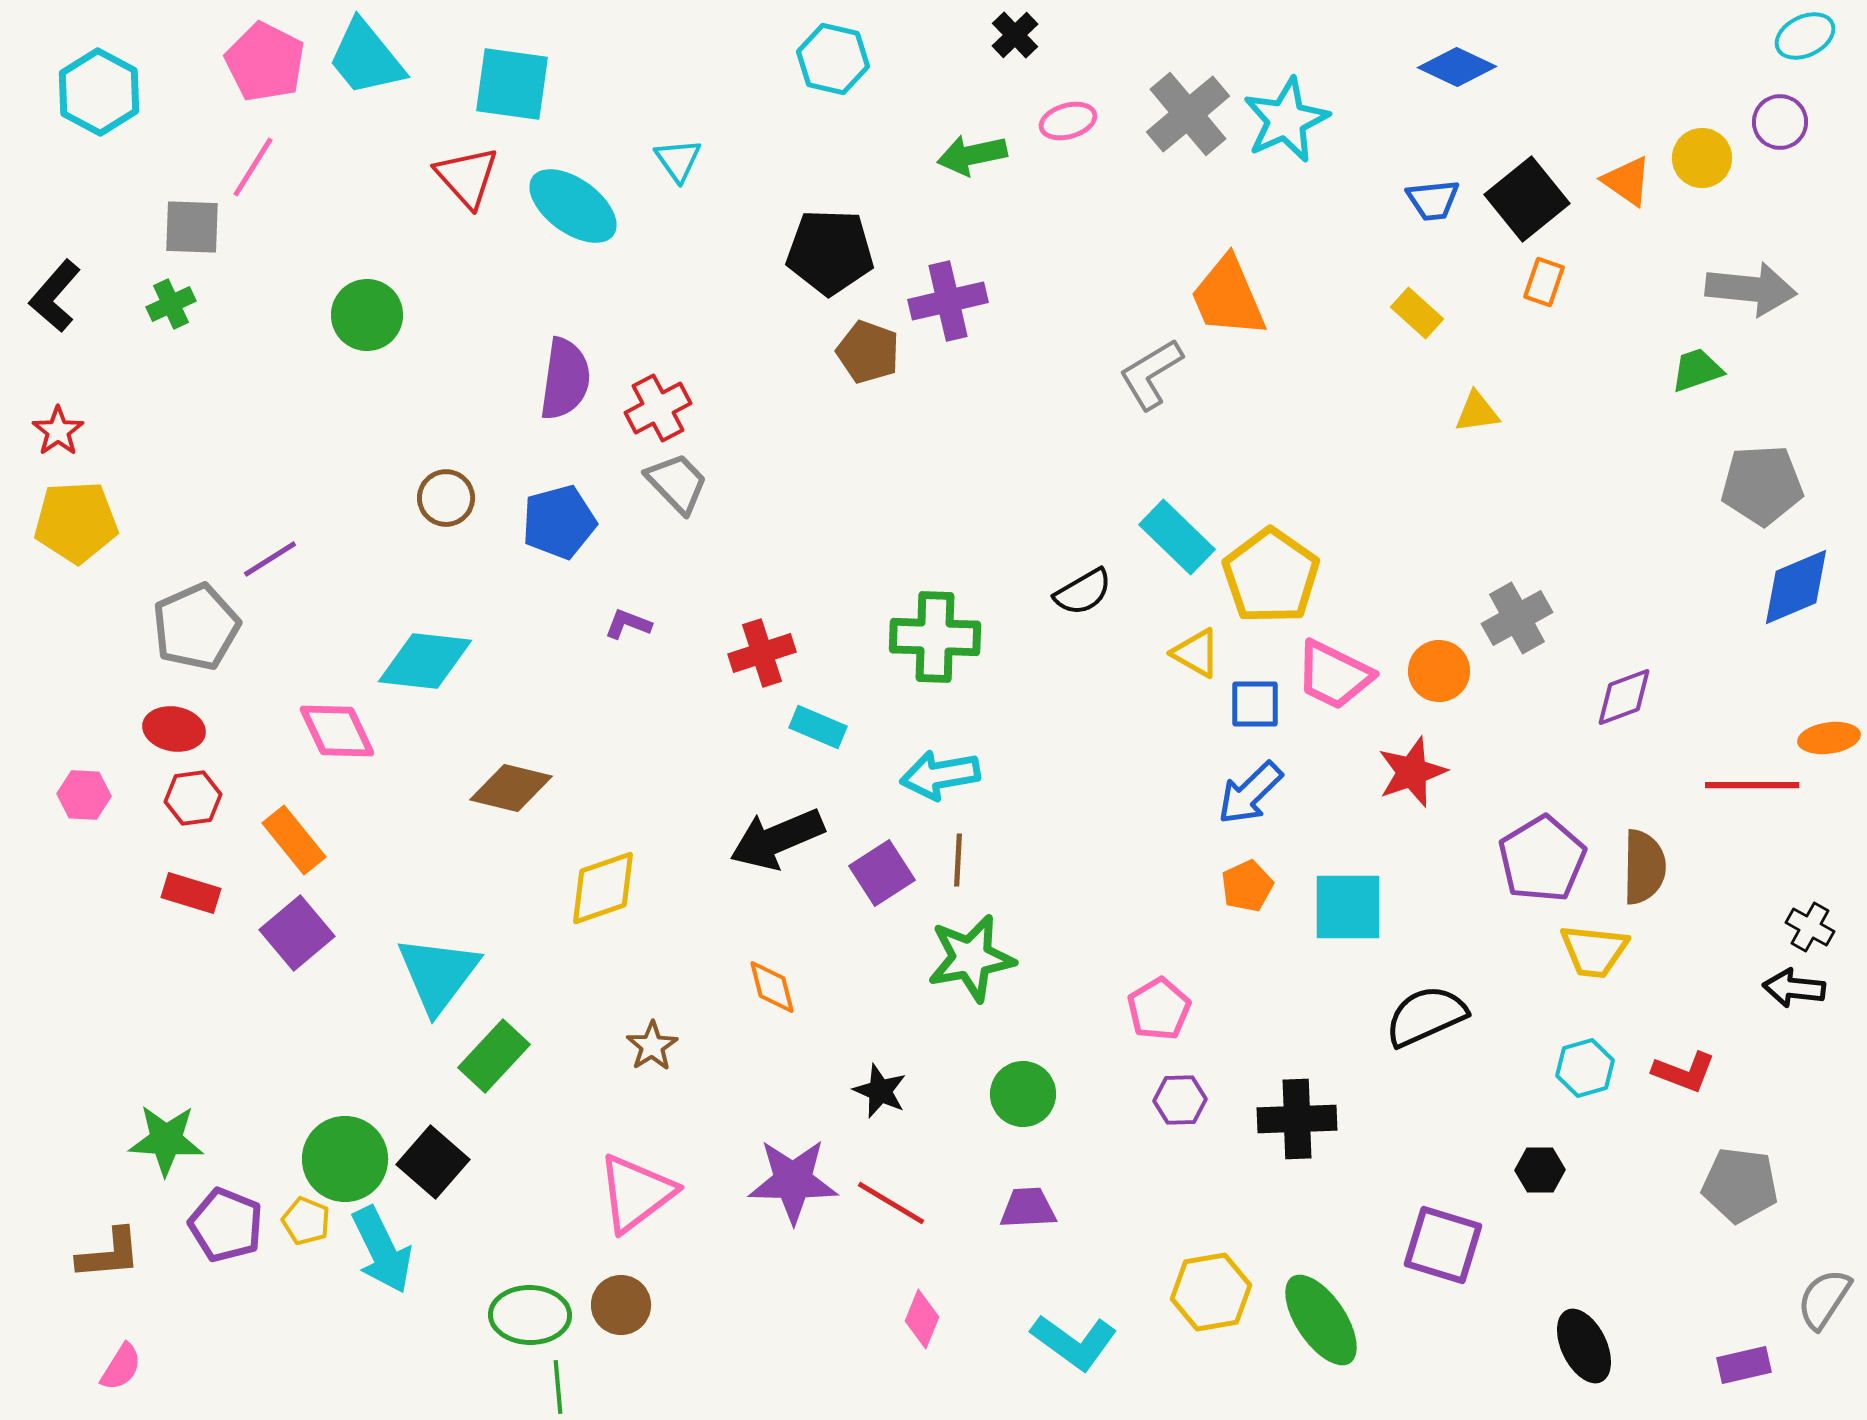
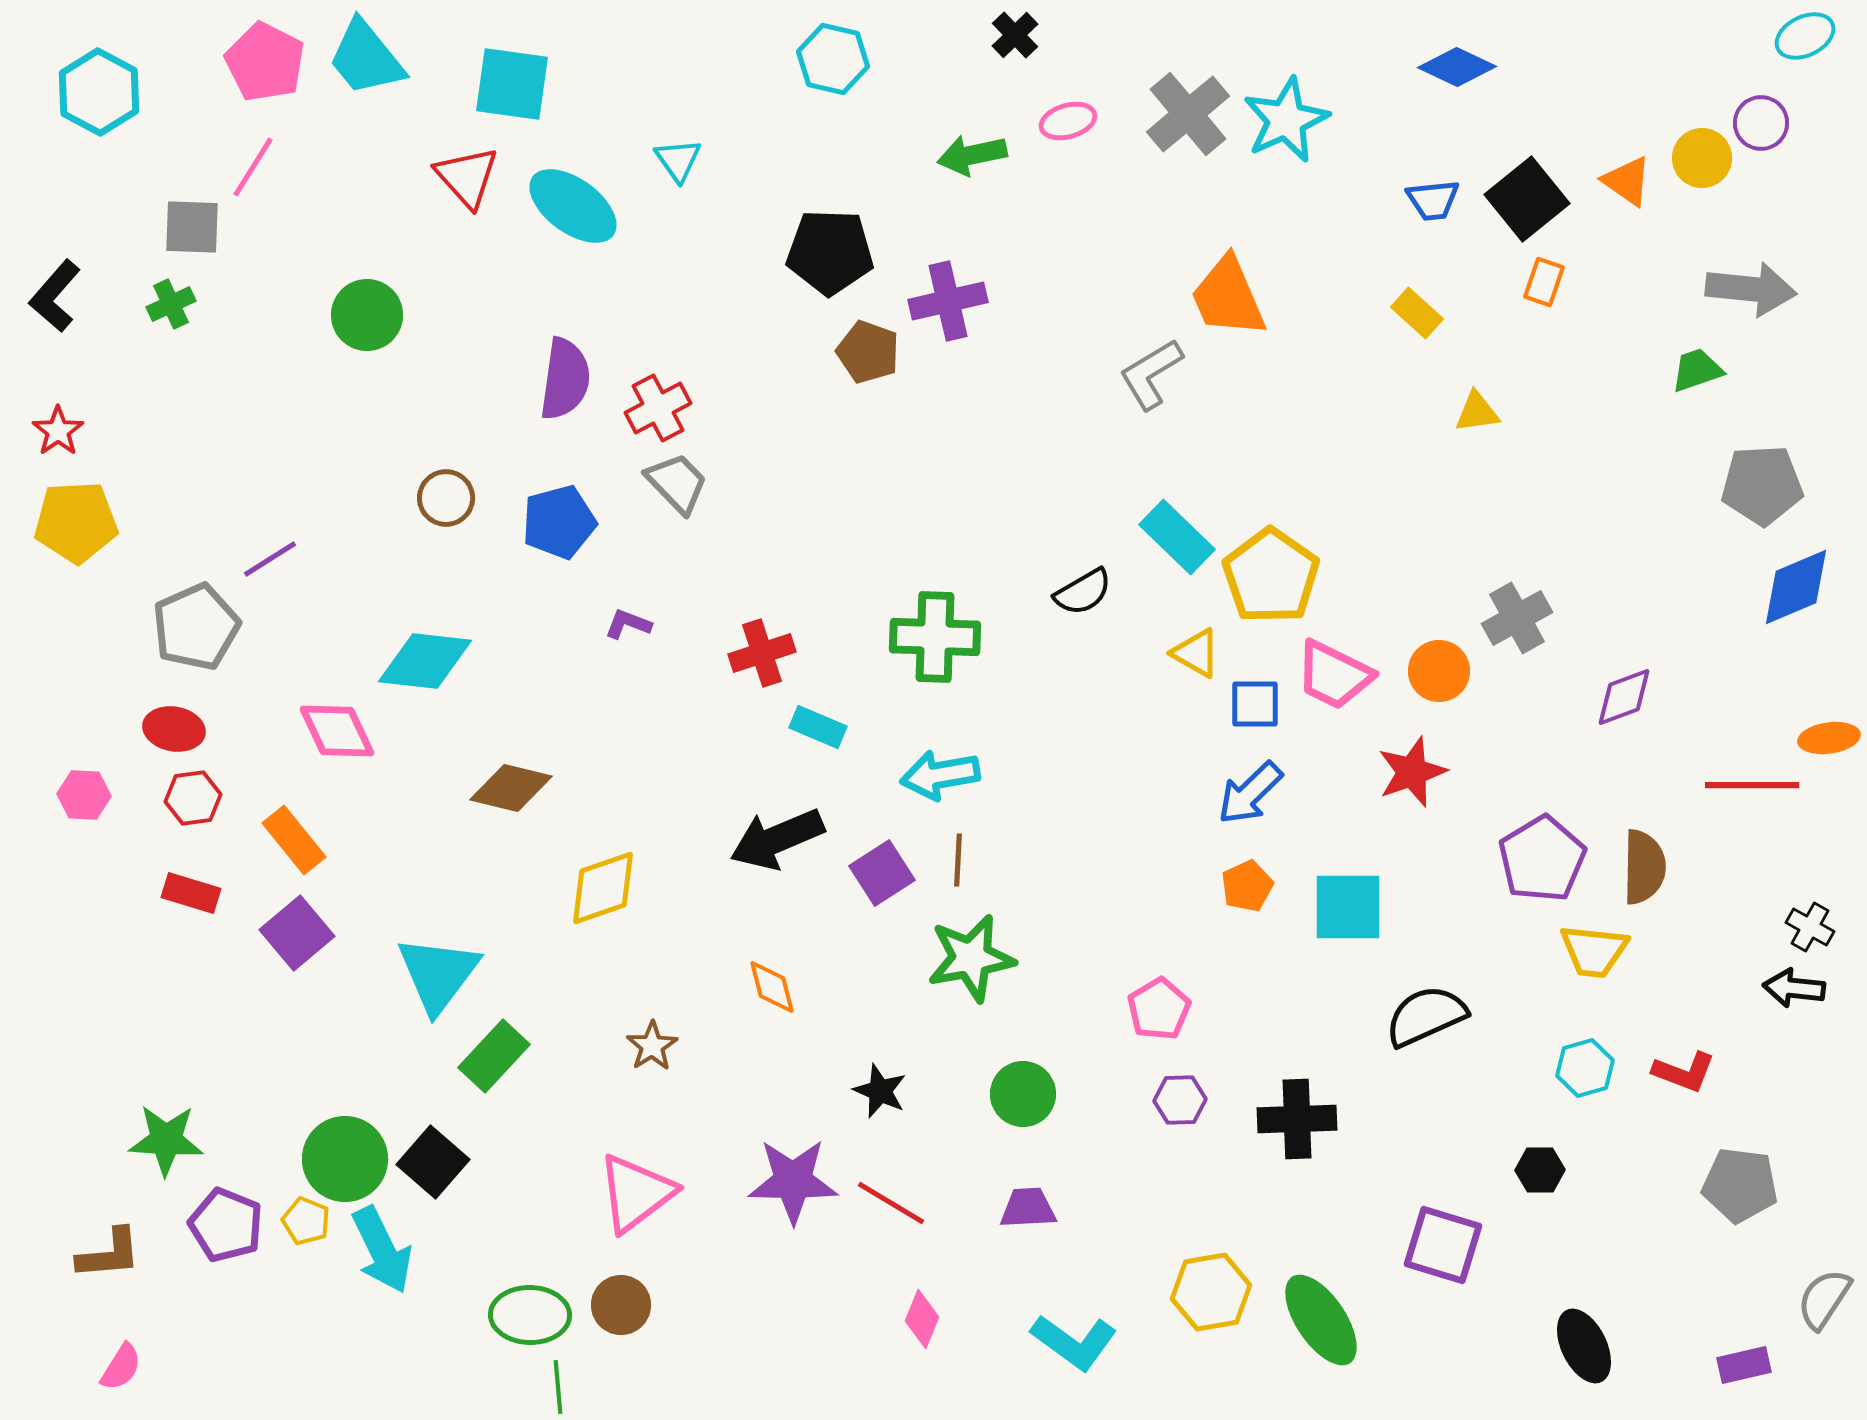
purple circle at (1780, 122): moved 19 px left, 1 px down
